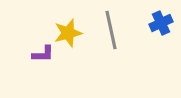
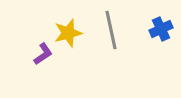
blue cross: moved 6 px down
purple L-shape: rotated 35 degrees counterclockwise
